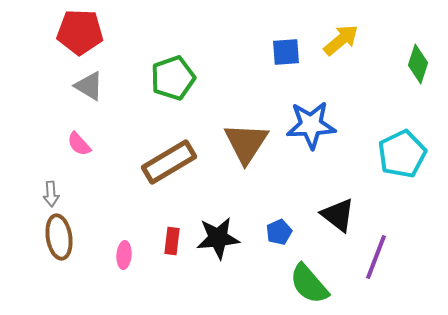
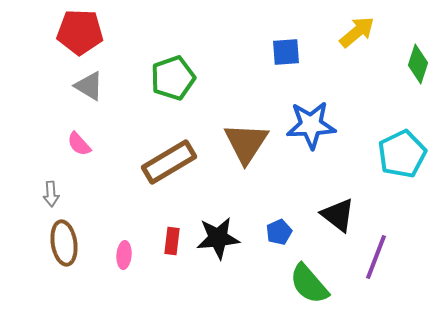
yellow arrow: moved 16 px right, 8 px up
brown ellipse: moved 5 px right, 6 px down
